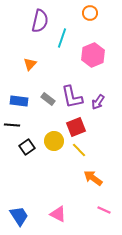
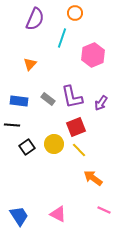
orange circle: moved 15 px left
purple semicircle: moved 5 px left, 2 px up; rotated 10 degrees clockwise
purple arrow: moved 3 px right, 1 px down
yellow circle: moved 3 px down
